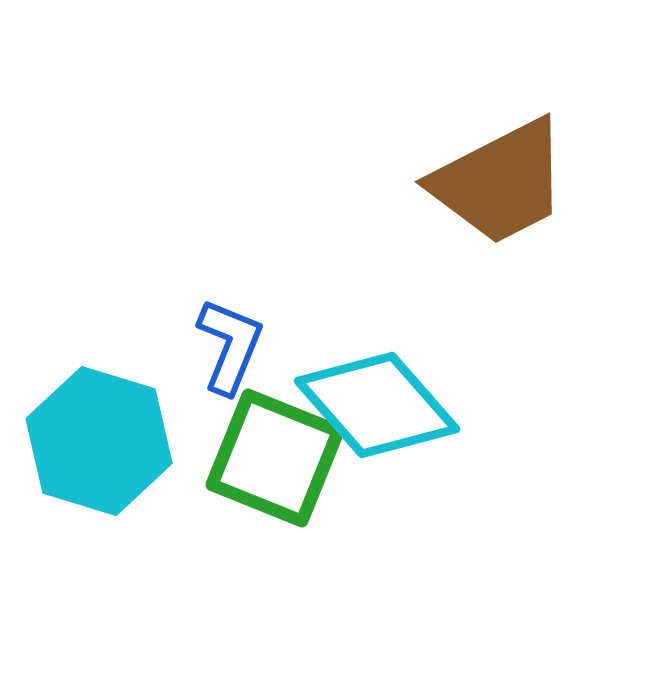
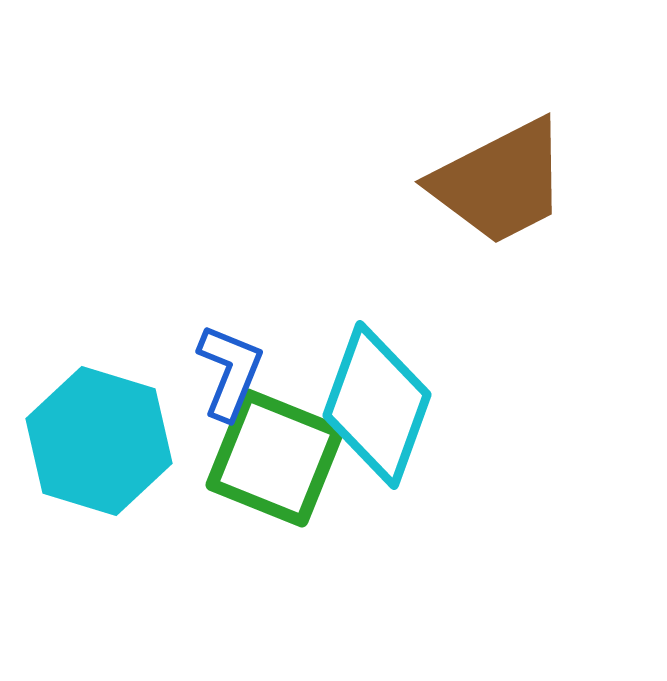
blue L-shape: moved 26 px down
cyan diamond: rotated 61 degrees clockwise
